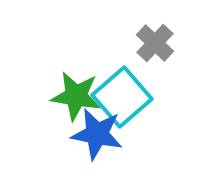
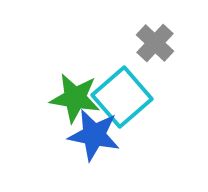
green star: moved 1 px left, 2 px down
blue star: moved 3 px left, 1 px down
